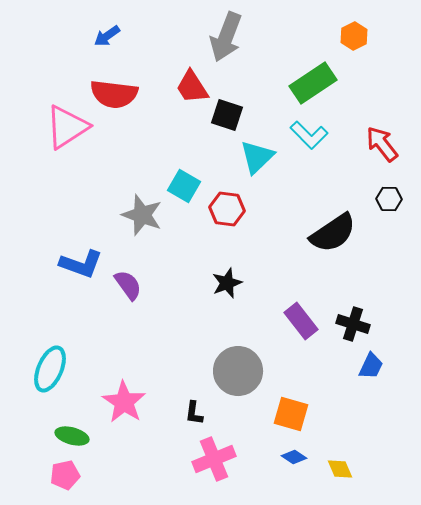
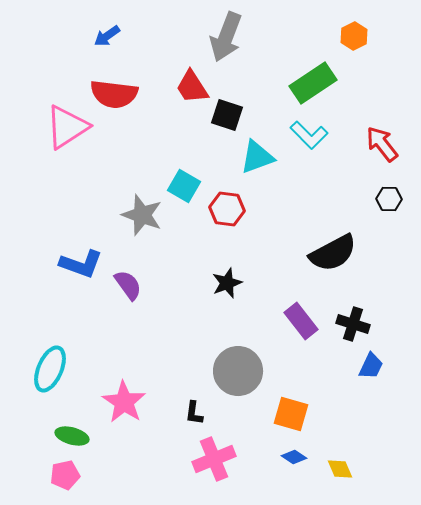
cyan triangle: rotated 24 degrees clockwise
black semicircle: moved 20 px down; rotated 6 degrees clockwise
